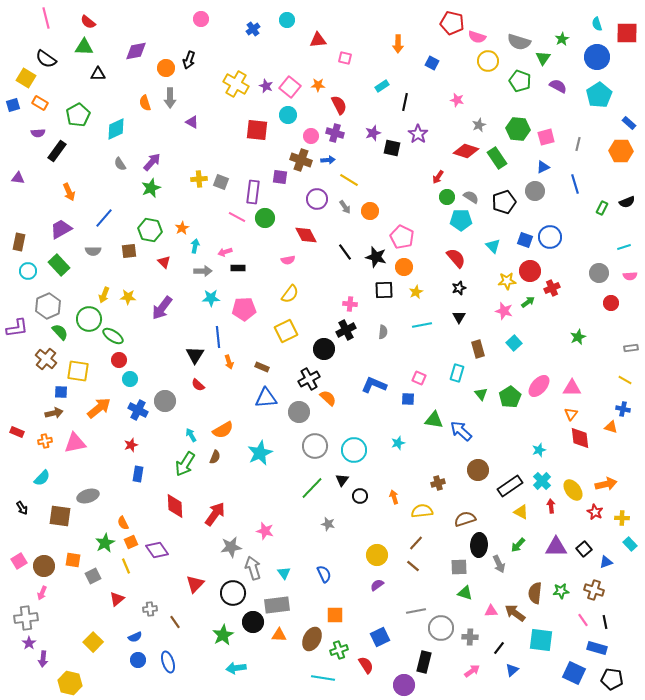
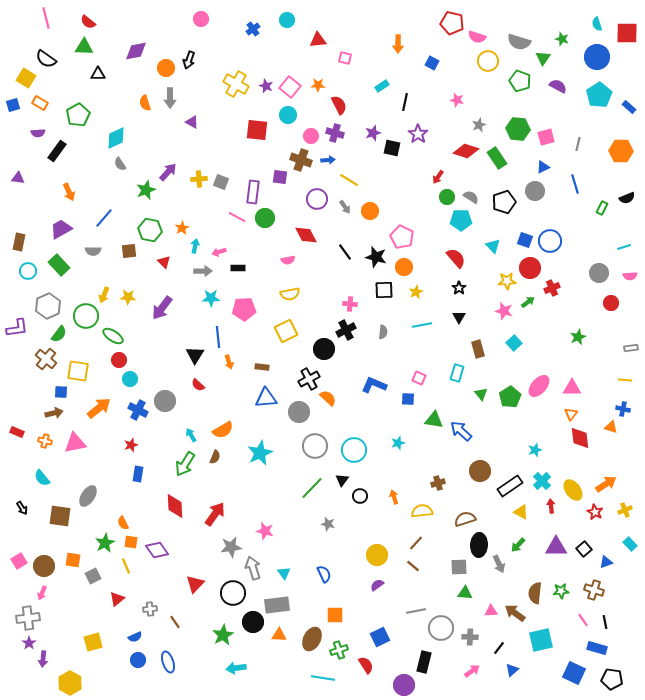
green star at (562, 39): rotated 24 degrees counterclockwise
blue rectangle at (629, 123): moved 16 px up
cyan diamond at (116, 129): moved 9 px down
purple arrow at (152, 162): moved 16 px right, 10 px down
green star at (151, 188): moved 5 px left, 2 px down
black semicircle at (627, 202): moved 4 px up
blue circle at (550, 237): moved 4 px down
pink arrow at (225, 252): moved 6 px left
red circle at (530, 271): moved 3 px up
black star at (459, 288): rotated 16 degrees counterclockwise
yellow semicircle at (290, 294): rotated 42 degrees clockwise
green circle at (89, 319): moved 3 px left, 3 px up
green semicircle at (60, 332): moved 1 px left, 2 px down; rotated 78 degrees clockwise
brown rectangle at (262, 367): rotated 16 degrees counterclockwise
yellow line at (625, 380): rotated 24 degrees counterclockwise
orange cross at (45, 441): rotated 24 degrees clockwise
cyan star at (539, 450): moved 4 px left
brown circle at (478, 470): moved 2 px right, 1 px down
cyan semicircle at (42, 478): rotated 96 degrees clockwise
orange arrow at (606, 484): rotated 20 degrees counterclockwise
gray ellipse at (88, 496): rotated 40 degrees counterclockwise
yellow cross at (622, 518): moved 3 px right, 8 px up; rotated 24 degrees counterclockwise
orange square at (131, 542): rotated 32 degrees clockwise
green triangle at (465, 593): rotated 14 degrees counterclockwise
gray cross at (26, 618): moved 2 px right
cyan square at (541, 640): rotated 20 degrees counterclockwise
yellow square at (93, 642): rotated 30 degrees clockwise
yellow hexagon at (70, 683): rotated 15 degrees clockwise
